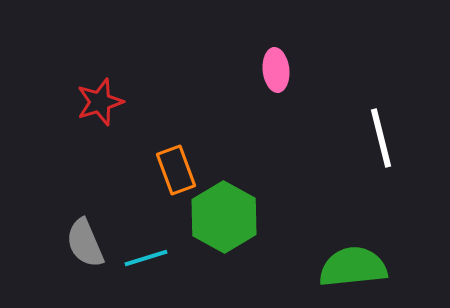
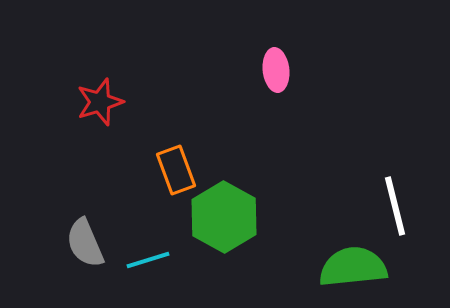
white line: moved 14 px right, 68 px down
cyan line: moved 2 px right, 2 px down
